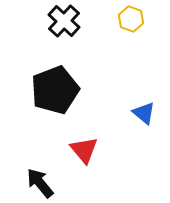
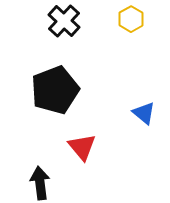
yellow hexagon: rotated 10 degrees clockwise
red triangle: moved 2 px left, 3 px up
black arrow: rotated 32 degrees clockwise
